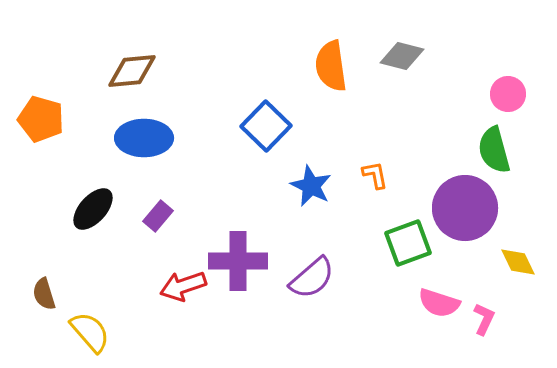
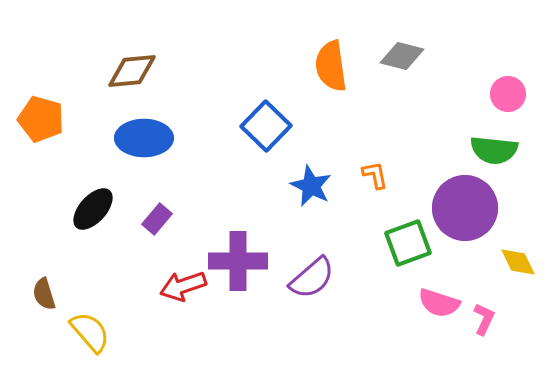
green semicircle: rotated 69 degrees counterclockwise
purple rectangle: moved 1 px left, 3 px down
